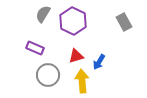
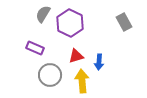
purple hexagon: moved 3 px left, 2 px down
blue arrow: rotated 28 degrees counterclockwise
gray circle: moved 2 px right
